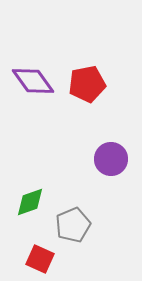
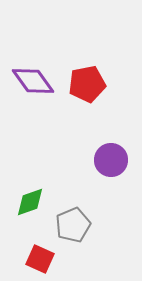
purple circle: moved 1 px down
